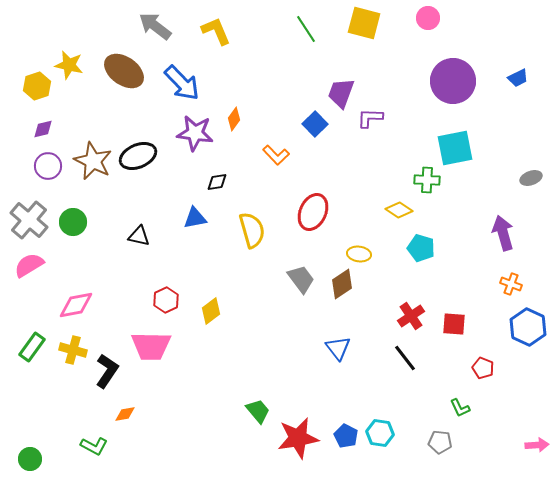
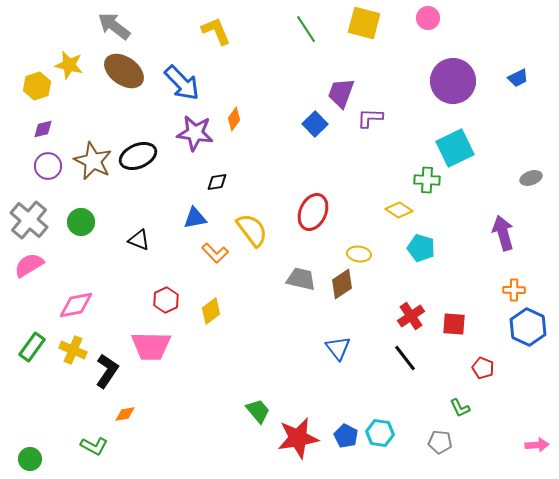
gray arrow at (155, 26): moved 41 px left
cyan square at (455, 148): rotated 15 degrees counterclockwise
orange L-shape at (276, 155): moved 61 px left, 98 px down
green circle at (73, 222): moved 8 px right
yellow semicircle at (252, 230): rotated 21 degrees counterclockwise
black triangle at (139, 236): moved 4 px down; rotated 10 degrees clockwise
gray trapezoid at (301, 279): rotated 40 degrees counterclockwise
orange cross at (511, 284): moved 3 px right, 6 px down; rotated 20 degrees counterclockwise
yellow cross at (73, 350): rotated 8 degrees clockwise
